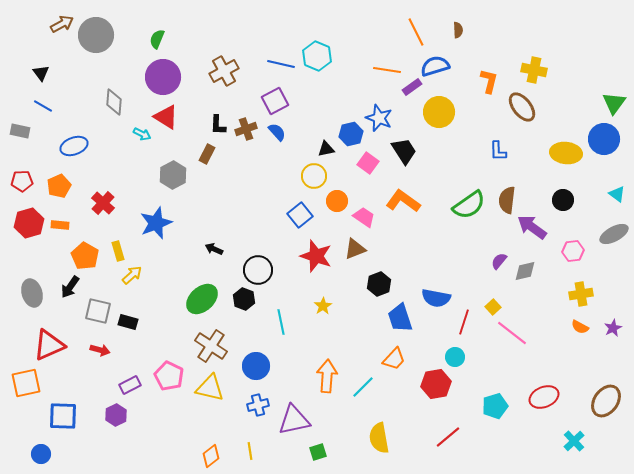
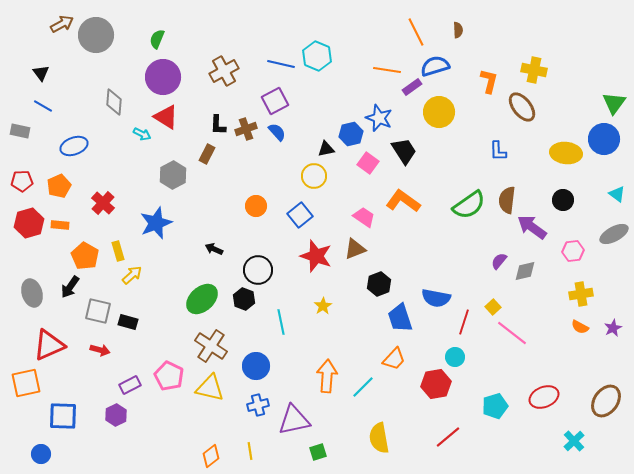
orange circle at (337, 201): moved 81 px left, 5 px down
